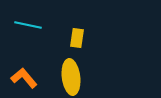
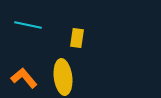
yellow ellipse: moved 8 px left
